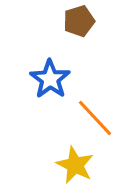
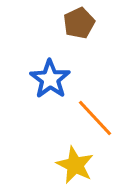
brown pentagon: moved 2 px down; rotated 8 degrees counterclockwise
